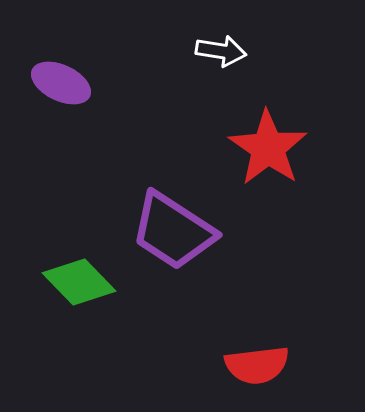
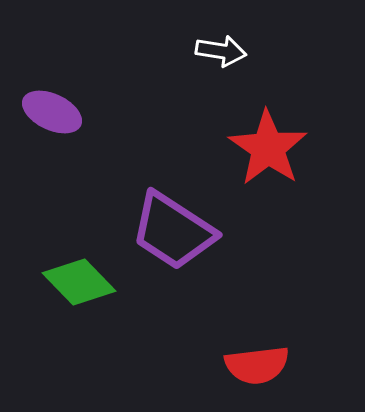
purple ellipse: moved 9 px left, 29 px down
